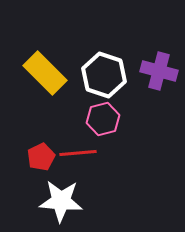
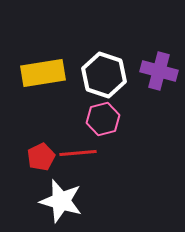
yellow rectangle: moved 2 px left; rotated 54 degrees counterclockwise
white star: rotated 12 degrees clockwise
